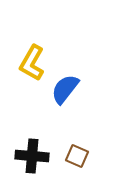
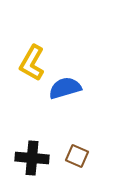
blue semicircle: moved 1 px up; rotated 36 degrees clockwise
black cross: moved 2 px down
